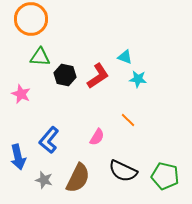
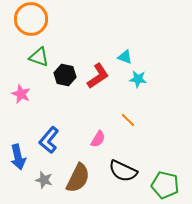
green triangle: moved 1 px left; rotated 15 degrees clockwise
pink semicircle: moved 1 px right, 2 px down
green pentagon: moved 9 px down
